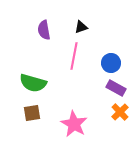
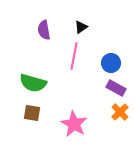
black triangle: rotated 16 degrees counterclockwise
brown square: rotated 18 degrees clockwise
